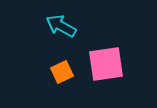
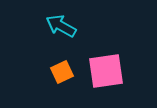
pink square: moved 7 px down
